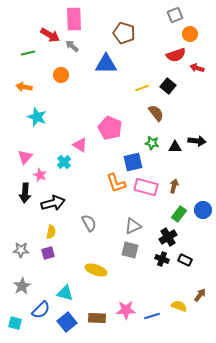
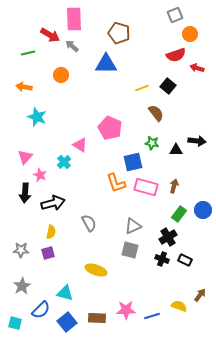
brown pentagon at (124, 33): moved 5 px left
black triangle at (175, 147): moved 1 px right, 3 px down
